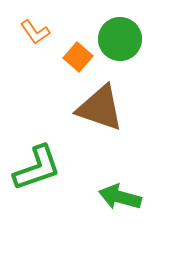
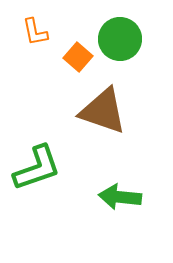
orange L-shape: rotated 24 degrees clockwise
brown triangle: moved 3 px right, 3 px down
green arrow: rotated 9 degrees counterclockwise
